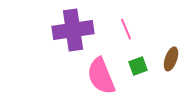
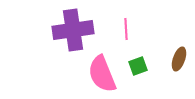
pink line: rotated 20 degrees clockwise
brown ellipse: moved 8 px right
pink semicircle: moved 1 px right, 2 px up
